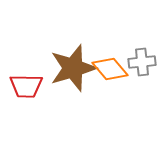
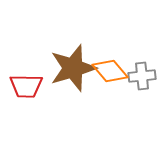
gray cross: moved 14 px down
orange diamond: moved 2 px down
